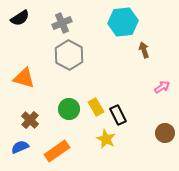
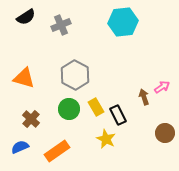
black semicircle: moved 6 px right, 1 px up
gray cross: moved 1 px left, 2 px down
brown arrow: moved 47 px down
gray hexagon: moved 6 px right, 20 px down
brown cross: moved 1 px right, 1 px up
